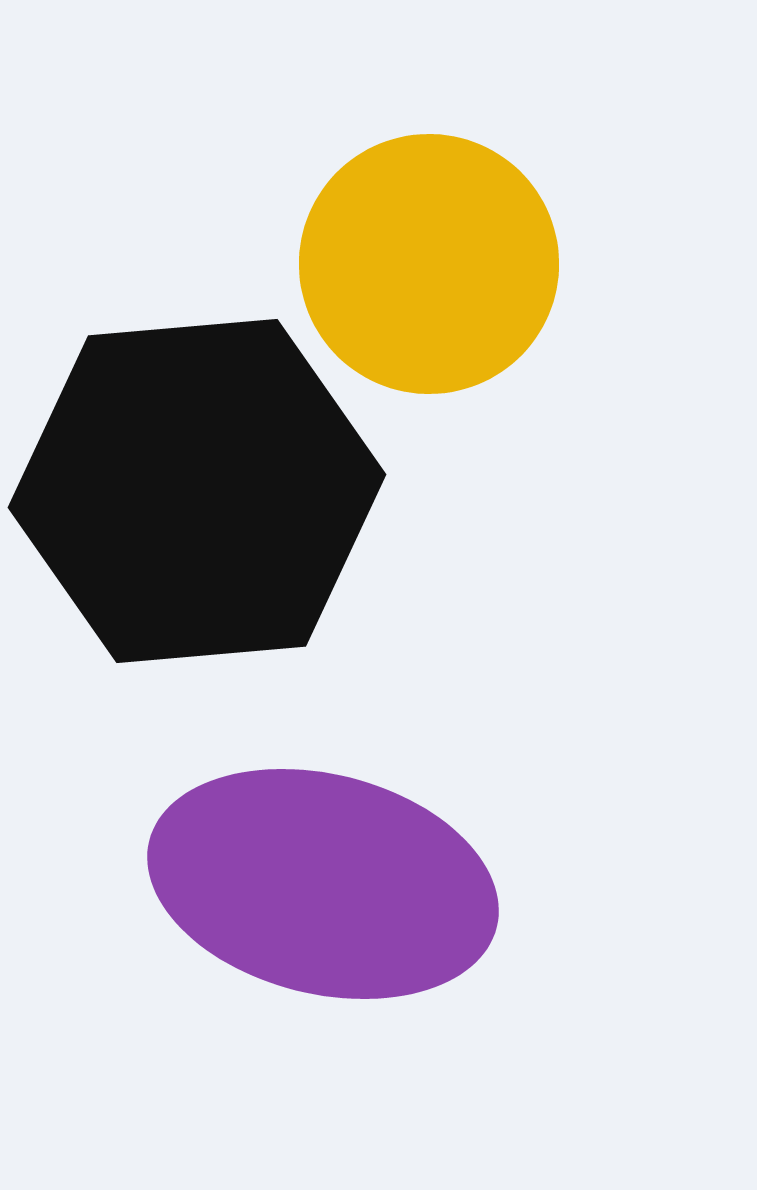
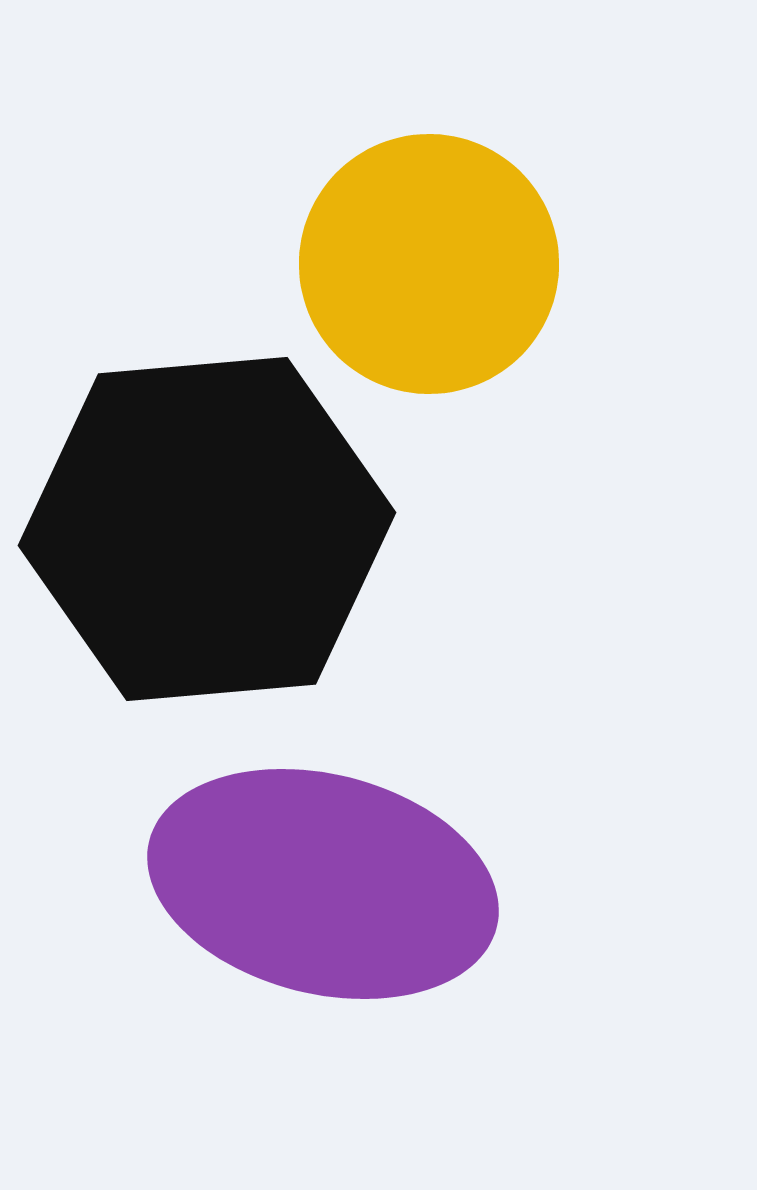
black hexagon: moved 10 px right, 38 px down
